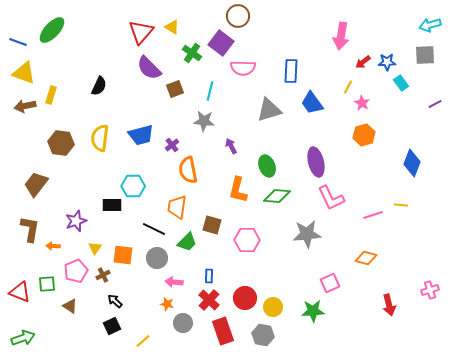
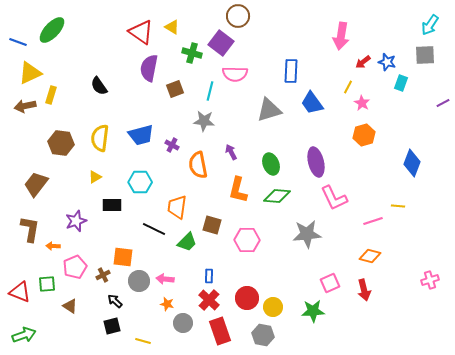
cyan arrow at (430, 25): rotated 40 degrees counterclockwise
red triangle at (141, 32): rotated 36 degrees counterclockwise
green cross at (192, 53): rotated 18 degrees counterclockwise
blue star at (387, 62): rotated 18 degrees clockwise
purple semicircle at (149, 68): rotated 56 degrees clockwise
pink semicircle at (243, 68): moved 8 px left, 6 px down
yellow triangle at (24, 73): moved 6 px right; rotated 45 degrees counterclockwise
cyan rectangle at (401, 83): rotated 56 degrees clockwise
black semicircle at (99, 86): rotated 120 degrees clockwise
purple line at (435, 104): moved 8 px right, 1 px up
purple cross at (172, 145): rotated 24 degrees counterclockwise
purple arrow at (231, 146): moved 6 px down
green ellipse at (267, 166): moved 4 px right, 2 px up
orange semicircle at (188, 170): moved 10 px right, 5 px up
cyan hexagon at (133, 186): moved 7 px right, 4 px up
pink L-shape at (331, 198): moved 3 px right
yellow line at (401, 205): moved 3 px left, 1 px down
pink line at (373, 215): moved 6 px down
yellow triangle at (95, 248): moved 71 px up; rotated 24 degrees clockwise
orange square at (123, 255): moved 2 px down
gray circle at (157, 258): moved 18 px left, 23 px down
orange diamond at (366, 258): moved 4 px right, 2 px up
pink pentagon at (76, 271): moved 1 px left, 4 px up
pink arrow at (174, 282): moved 9 px left, 3 px up
pink cross at (430, 290): moved 10 px up
red circle at (245, 298): moved 2 px right
red arrow at (389, 305): moved 25 px left, 15 px up
black square at (112, 326): rotated 12 degrees clockwise
red rectangle at (223, 331): moved 3 px left
green arrow at (23, 338): moved 1 px right, 3 px up
yellow line at (143, 341): rotated 56 degrees clockwise
